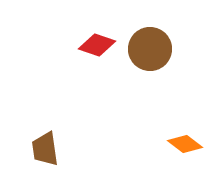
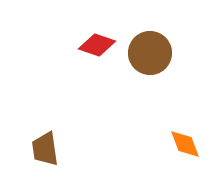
brown circle: moved 4 px down
orange diamond: rotated 32 degrees clockwise
